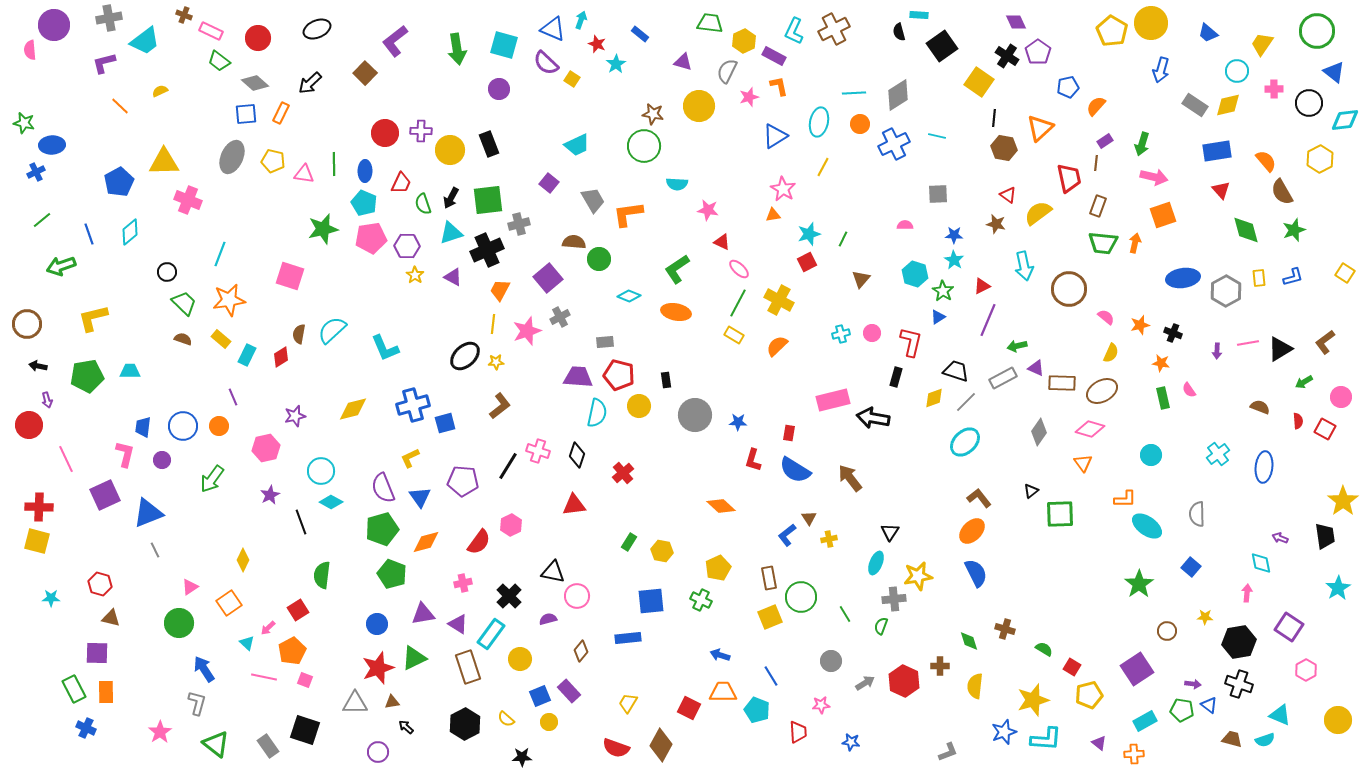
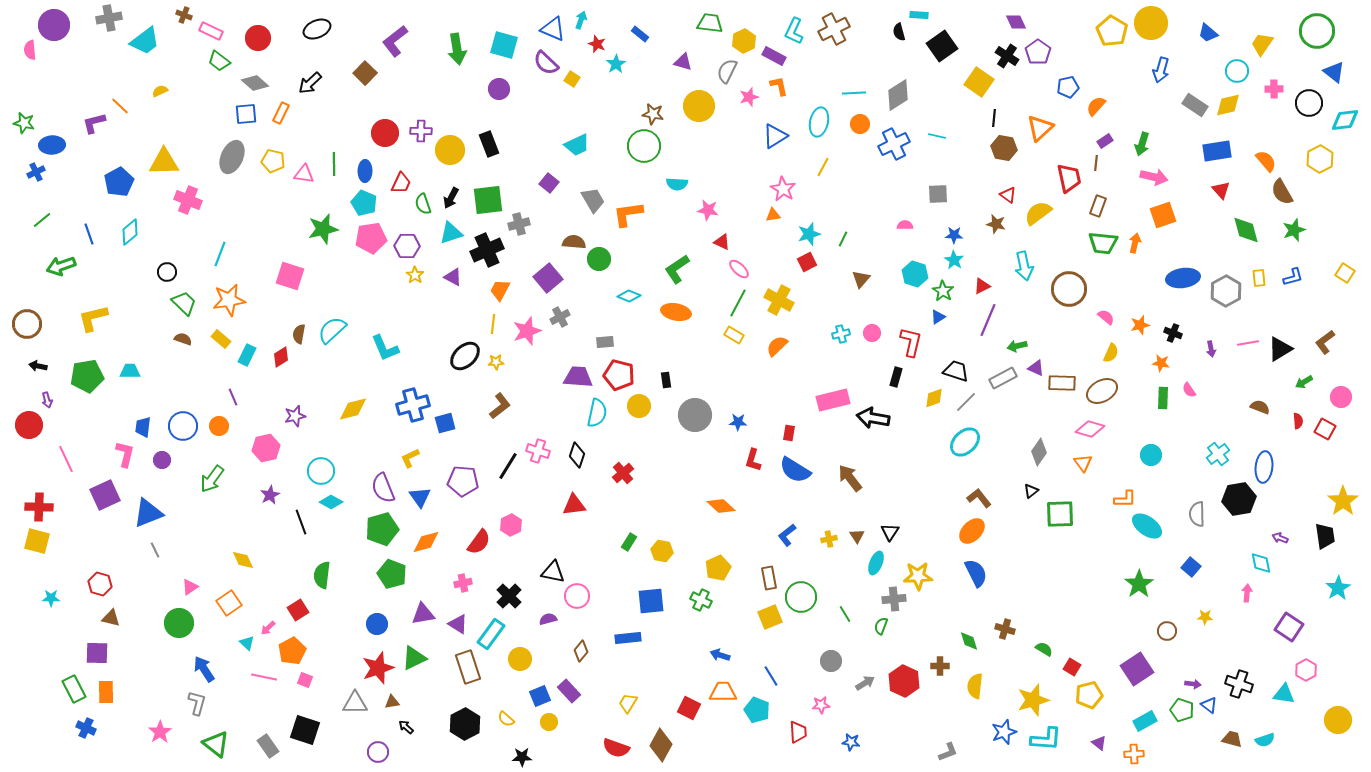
purple L-shape at (104, 63): moved 10 px left, 60 px down
purple arrow at (1217, 351): moved 6 px left, 2 px up; rotated 14 degrees counterclockwise
green rectangle at (1163, 398): rotated 15 degrees clockwise
gray diamond at (1039, 432): moved 20 px down
brown triangle at (809, 518): moved 48 px right, 18 px down
yellow diamond at (243, 560): rotated 50 degrees counterclockwise
yellow star at (918, 576): rotated 8 degrees clockwise
black hexagon at (1239, 642): moved 143 px up
green pentagon at (1182, 710): rotated 10 degrees clockwise
cyan triangle at (1280, 715): moved 4 px right, 21 px up; rotated 15 degrees counterclockwise
